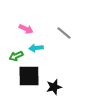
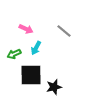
gray line: moved 2 px up
cyan arrow: rotated 56 degrees counterclockwise
green arrow: moved 2 px left, 2 px up
black square: moved 2 px right, 1 px up
